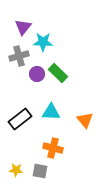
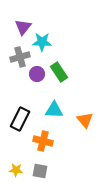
cyan star: moved 1 px left
gray cross: moved 1 px right, 1 px down
green rectangle: moved 1 px right, 1 px up; rotated 12 degrees clockwise
cyan triangle: moved 3 px right, 2 px up
black rectangle: rotated 25 degrees counterclockwise
orange cross: moved 10 px left, 7 px up
